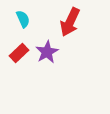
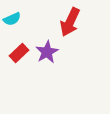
cyan semicircle: moved 11 px left; rotated 90 degrees clockwise
